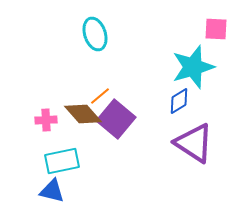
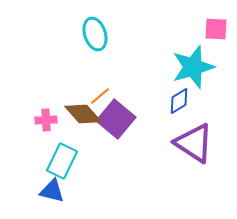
cyan rectangle: rotated 52 degrees counterclockwise
